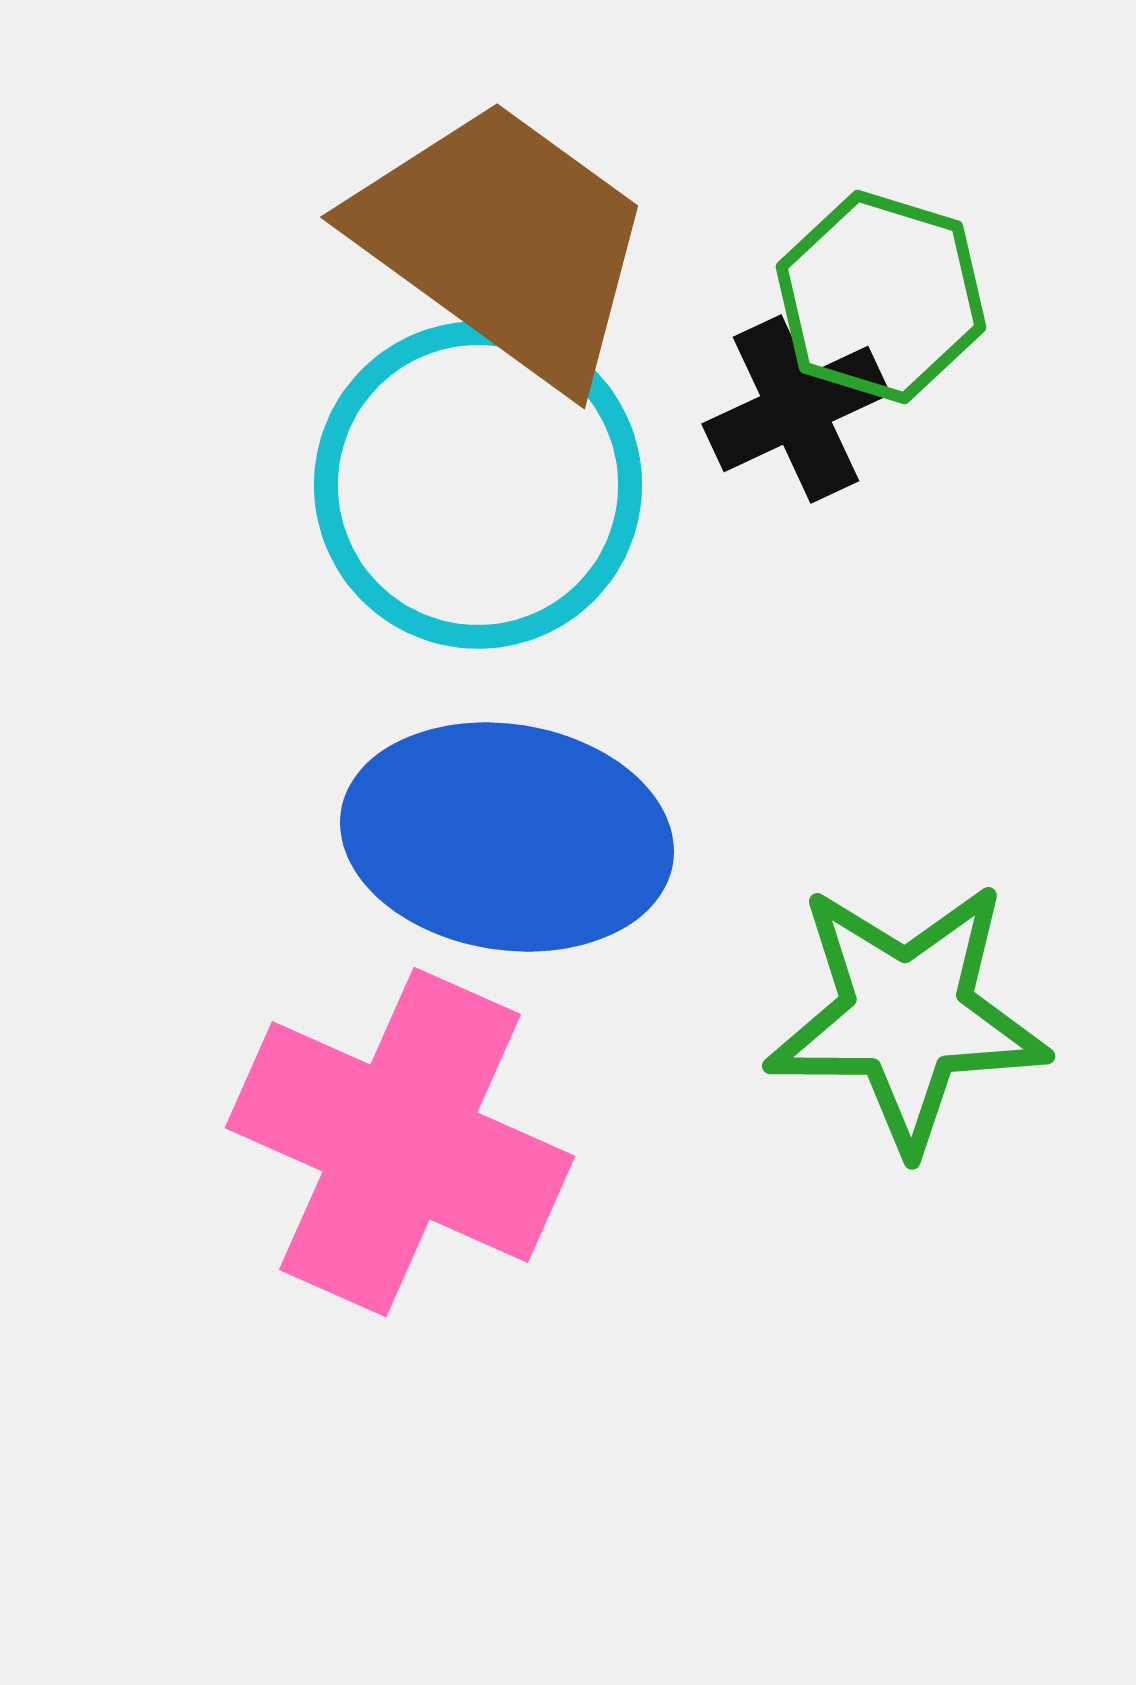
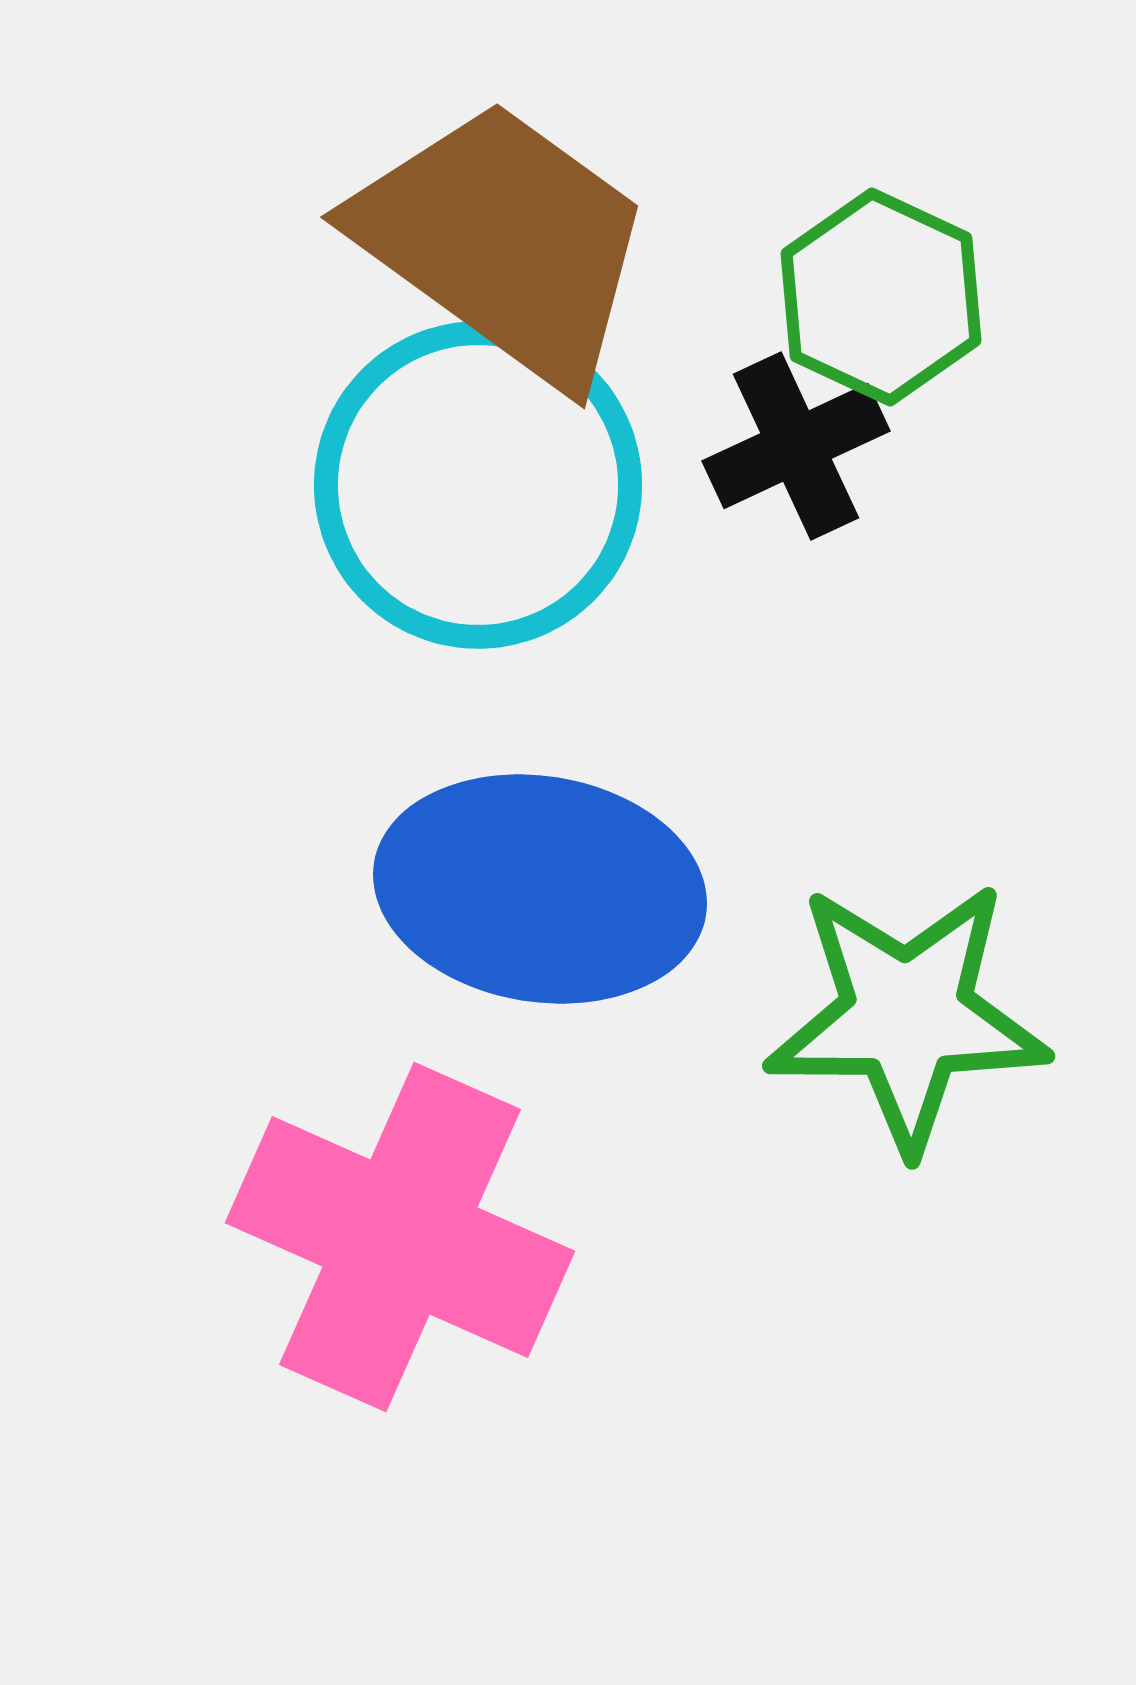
green hexagon: rotated 8 degrees clockwise
black cross: moved 37 px down
blue ellipse: moved 33 px right, 52 px down
pink cross: moved 95 px down
